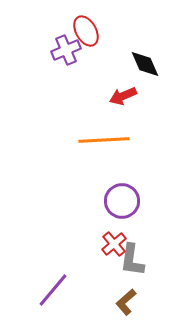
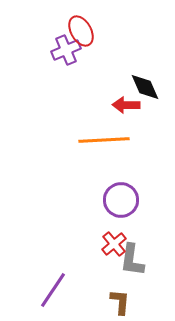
red ellipse: moved 5 px left
black diamond: moved 23 px down
red arrow: moved 3 px right, 9 px down; rotated 24 degrees clockwise
purple circle: moved 1 px left, 1 px up
purple line: rotated 6 degrees counterclockwise
brown L-shape: moved 6 px left; rotated 136 degrees clockwise
